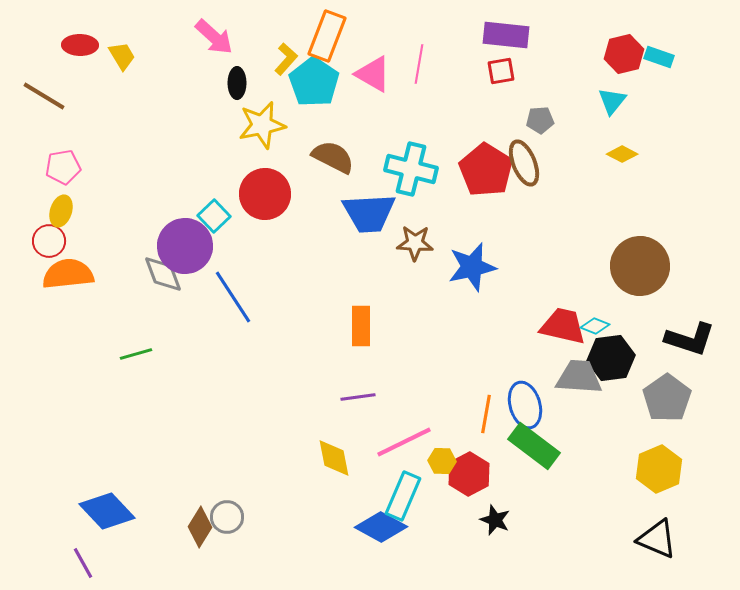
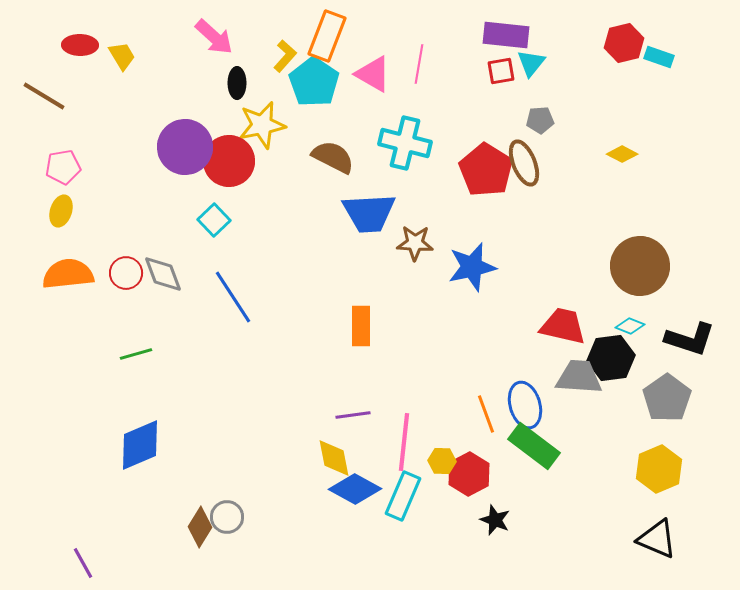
red hexagon at (624, 54): moved 11 px up
yellow L-shape at (286, 59): moved 1 px left, 3 px up
cyan triangle at (612, 101): moved 81 px left, 38 px up
cyan cross at (411, 169): moved 6 px left, 26 px up
red circle at (265, 194): moved 36 px left, 33 px up
cyan square at (214, 216): moved 4 px down
red circle at (49, 241): moved 77 px right, 32 px down
purple circle at (185, 246): moved 99 px up
cyan diamond at (595, 326): moved 35 px right
purple line at (358, 397): moved 5 px left, 18 px down
orange line at (486, 414): rotated 30 degrees counterclockwise
pink line at (404, 442): rotated 58 degrees counterclockwise
blue diamond at (107, 511): moved 33 px right, 66 px up; rotated 70 degrees counterclockwise
blue diamond at (381, 527): moved 26 px left, 38 px up
